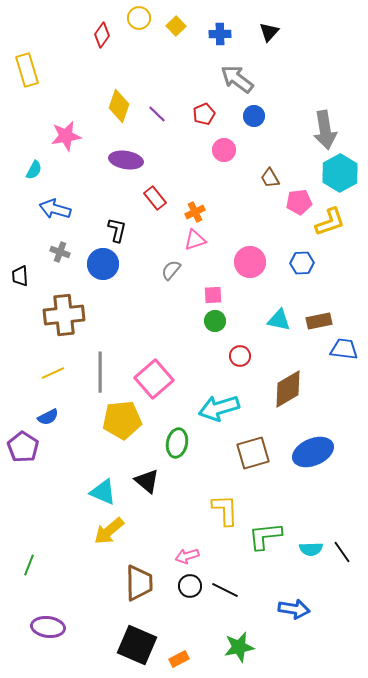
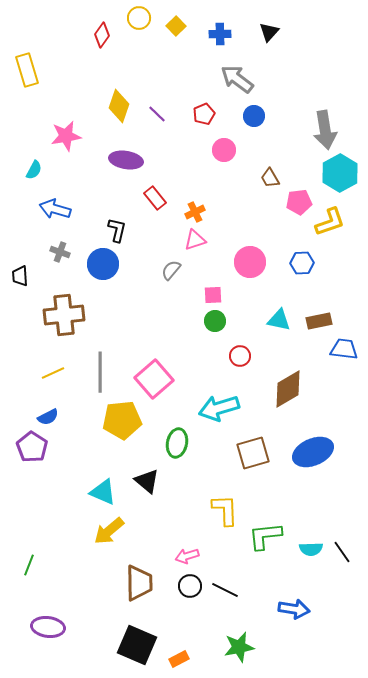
purple pentagon at (23, 447): moved 9 px right
